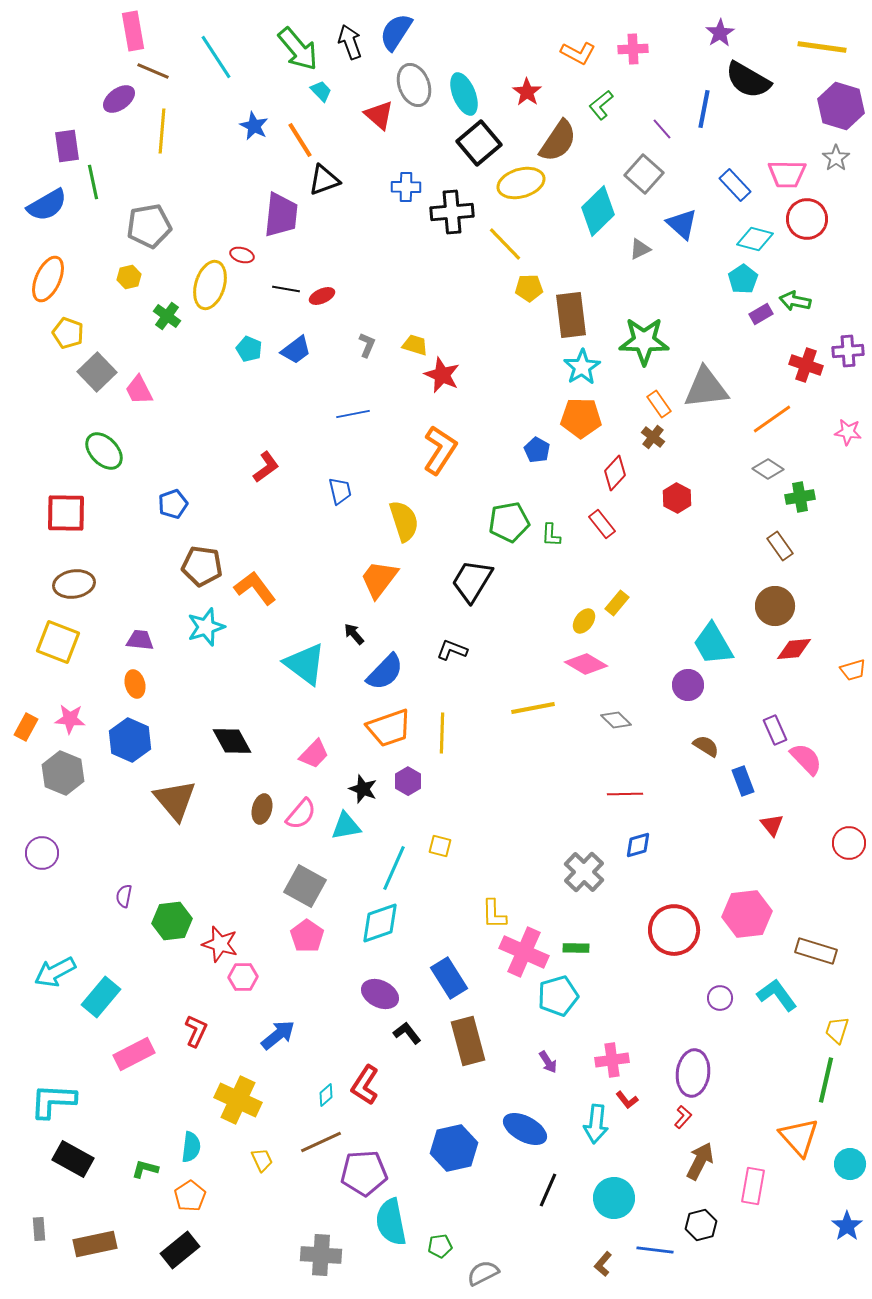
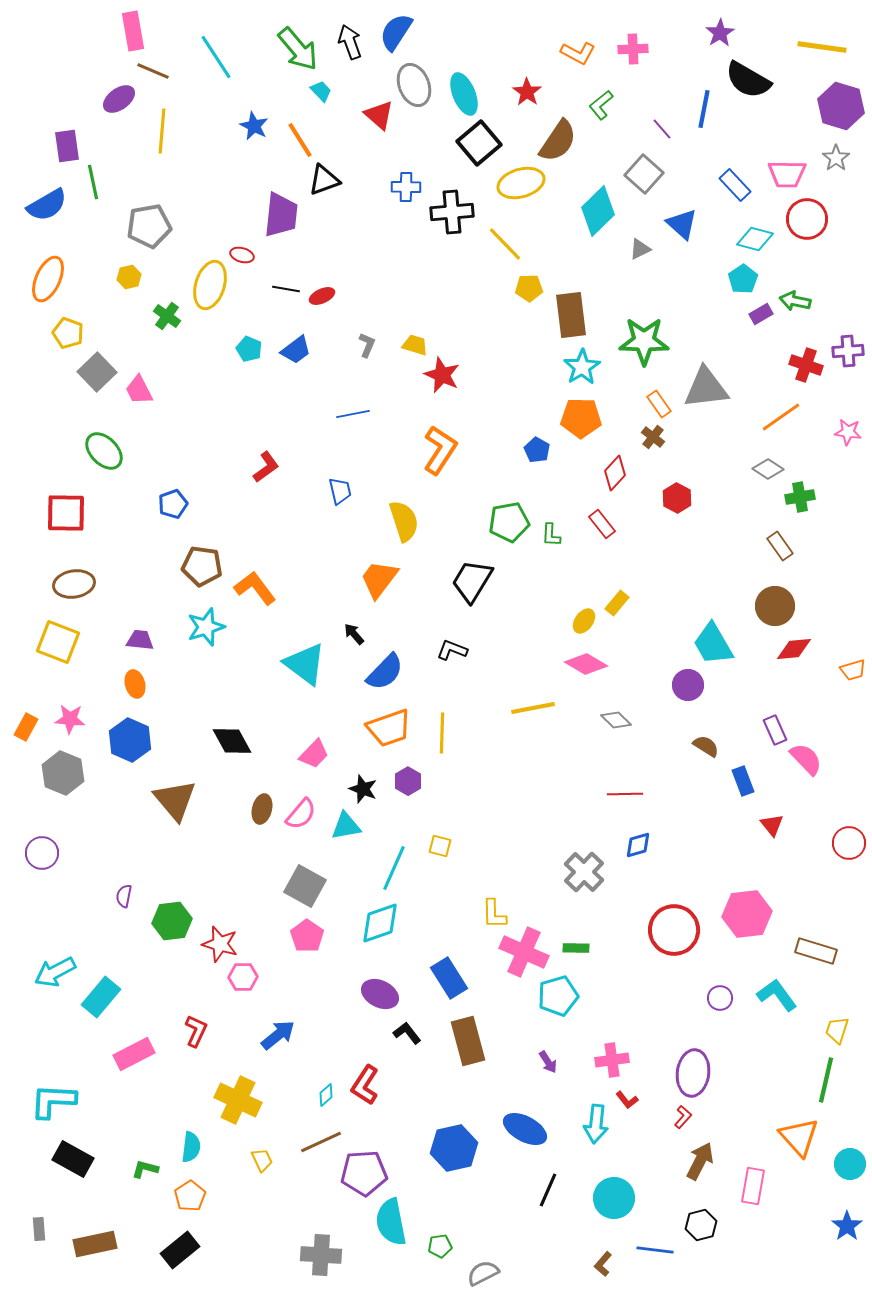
orange line at (772, 419): moved 9 px right, 2 px up
